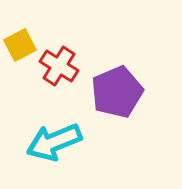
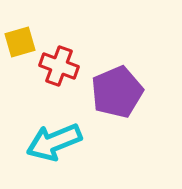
yellow square: moved 3 px up; rotated 12 degrees clockwise
red cross: rotated 12 degrees counterclockwise
